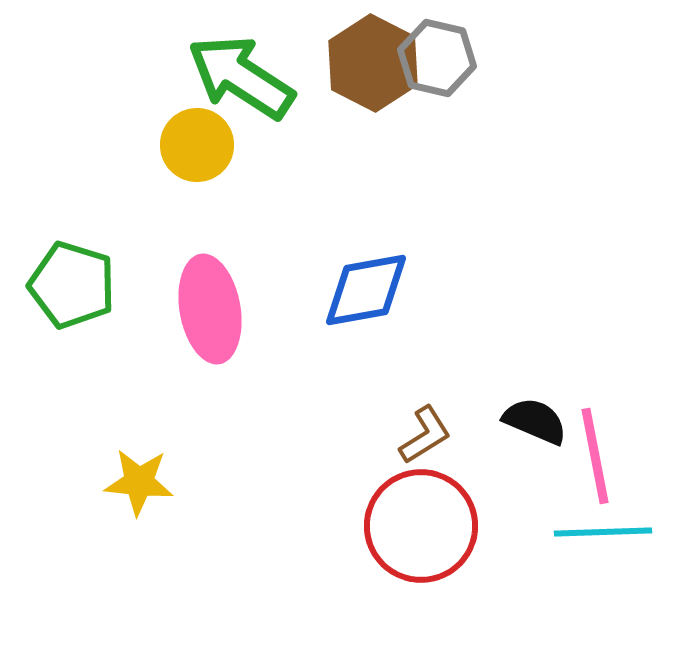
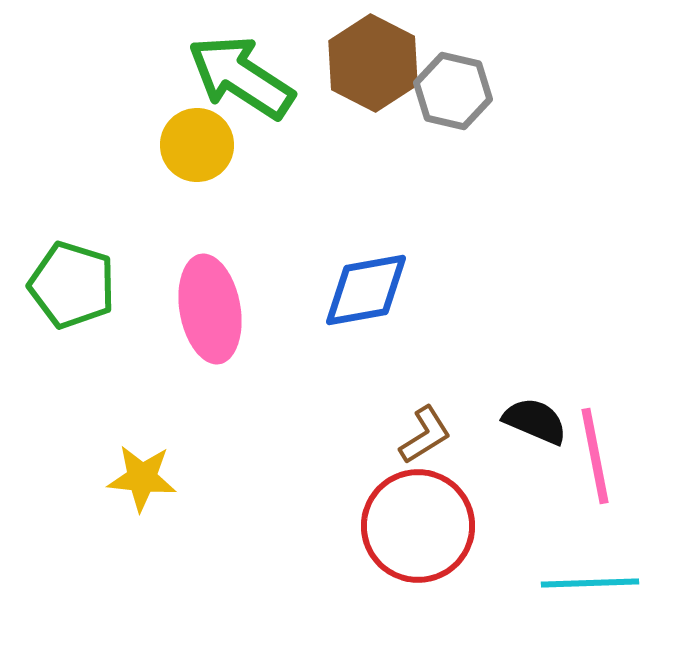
gray hexagon: moved 16 px right, 33 px down
yellow star: moved 3 px right, 4 px up
red circle: moved 3 px left
cyan line: moved 13 px left, 51 px down
